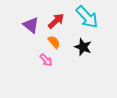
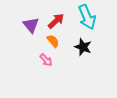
cyan arrow: rotated 20 degrees clockwise
purple triangle: rotated 12 degrees clockwise
orange semicircle: moved 1 px left, 1 px up
